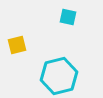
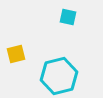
yellow square: moved 1 px left, 9 px down
